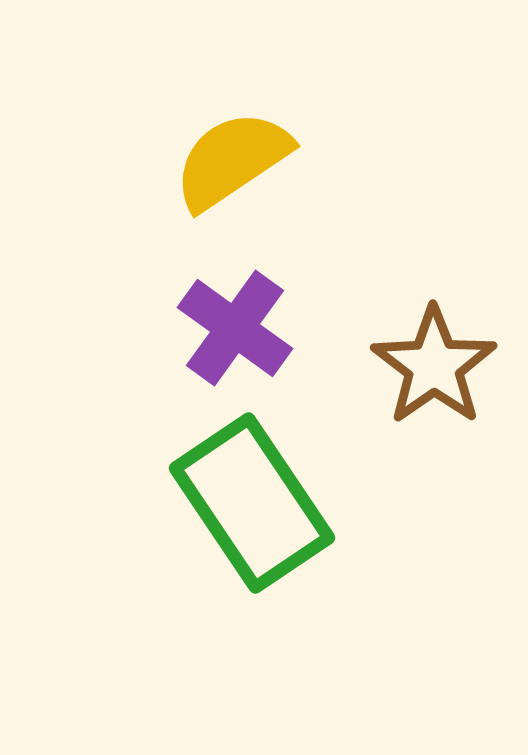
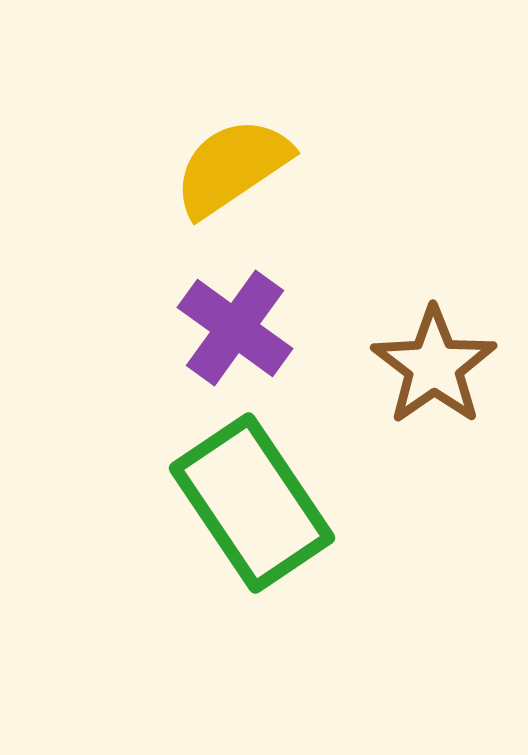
yellow semicircle: moved 7 px down
